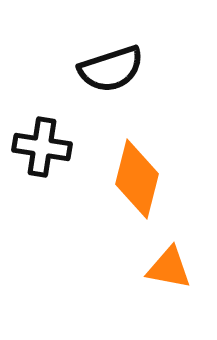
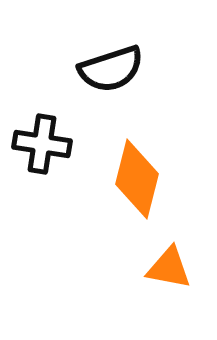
black cross: moved 3 px up
